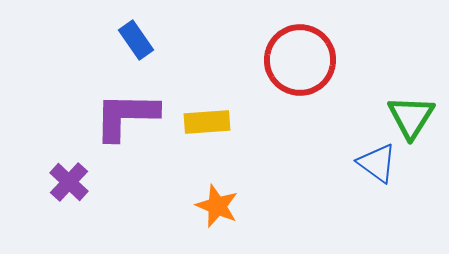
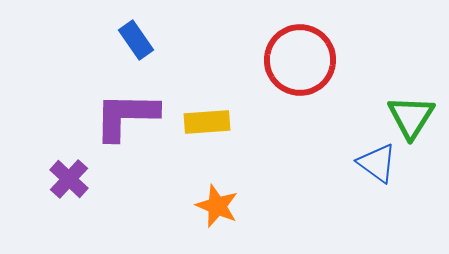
purple cross: moved 3 px up
